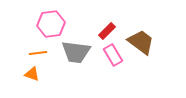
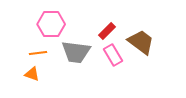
pink hexagon: rotated 8 degrees clockwise
